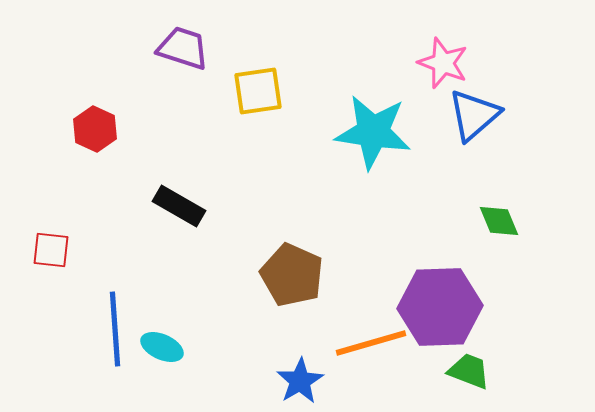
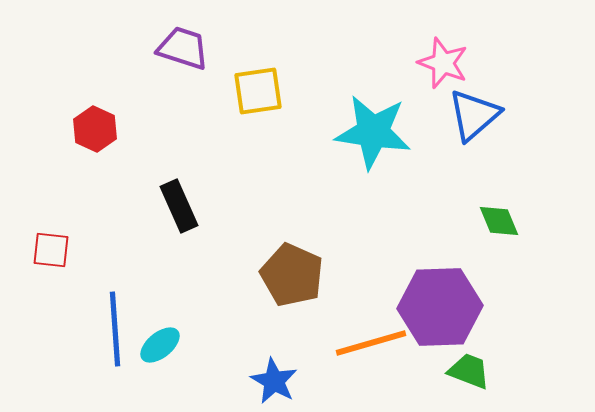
black rectangle: rotated 36 degrees clockwise
cyan ellipse: moved 2 px left, 2 px up; rotated 63 degrees counterclockwise
blue star: moved 26 px left; rotated 12 degrees counterclockwise
